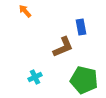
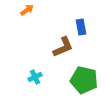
orange arrow: moved 2 px right, 1 px up; rotated 96 degrees clockwise
